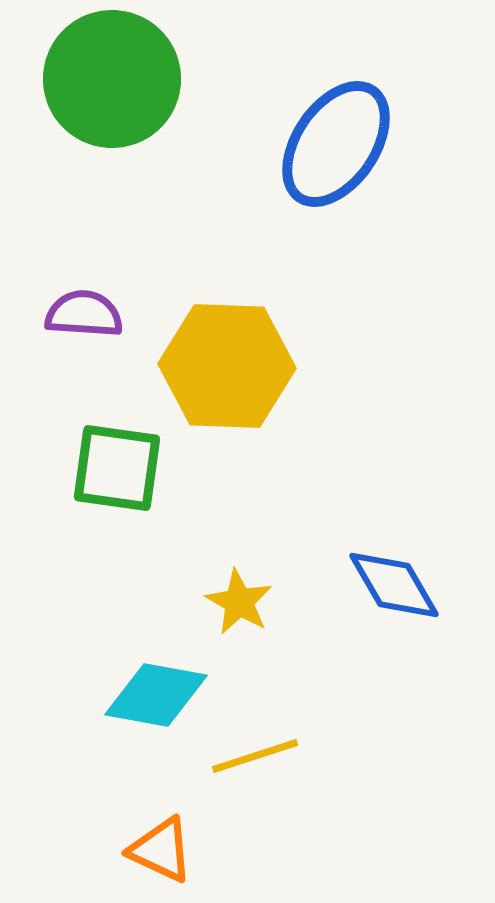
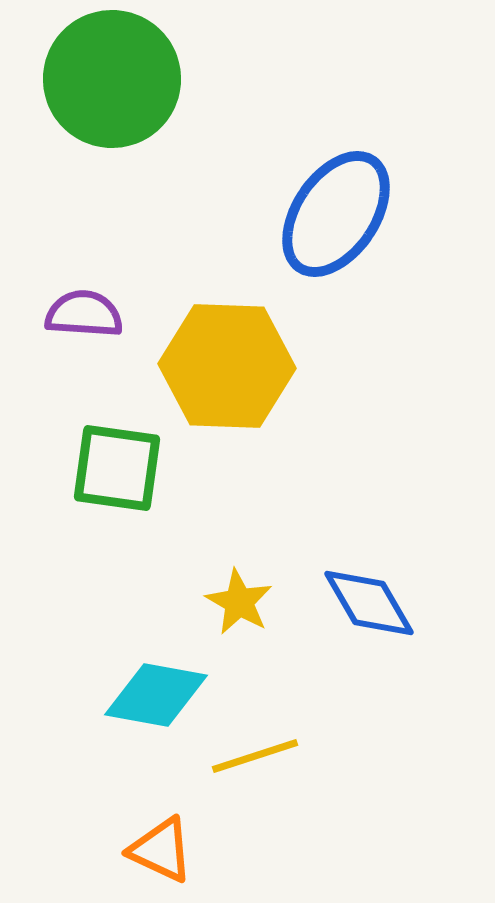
blue ellipse: moved 70 px down
blue diamond: moved 25 px left, 18 px down
